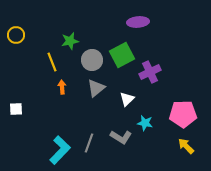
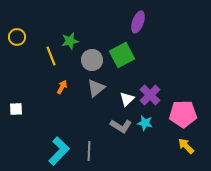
purple ellipse: rotated 65 degrees counterclockwise
yellow circle: moved 1 px right, 2 px down
yellow line: moved 1 px left, 6 px up
purple cross: moved 23 px down; rotated 20 degrees counterclockwise
orange arrow: rotated 32 degrees clockwise
gray L-shape: moved 11 px up
gray line: moved 8 px down; rotated 18 degrees counterclockwise
cyan L-shape: moved 1 px left, 1 px down
